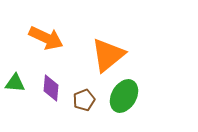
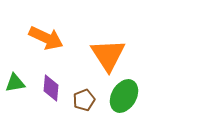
orange triangle: rotated 24 degrees counterclockwise
green triangle: rotated 15 degrees counterclockwise
